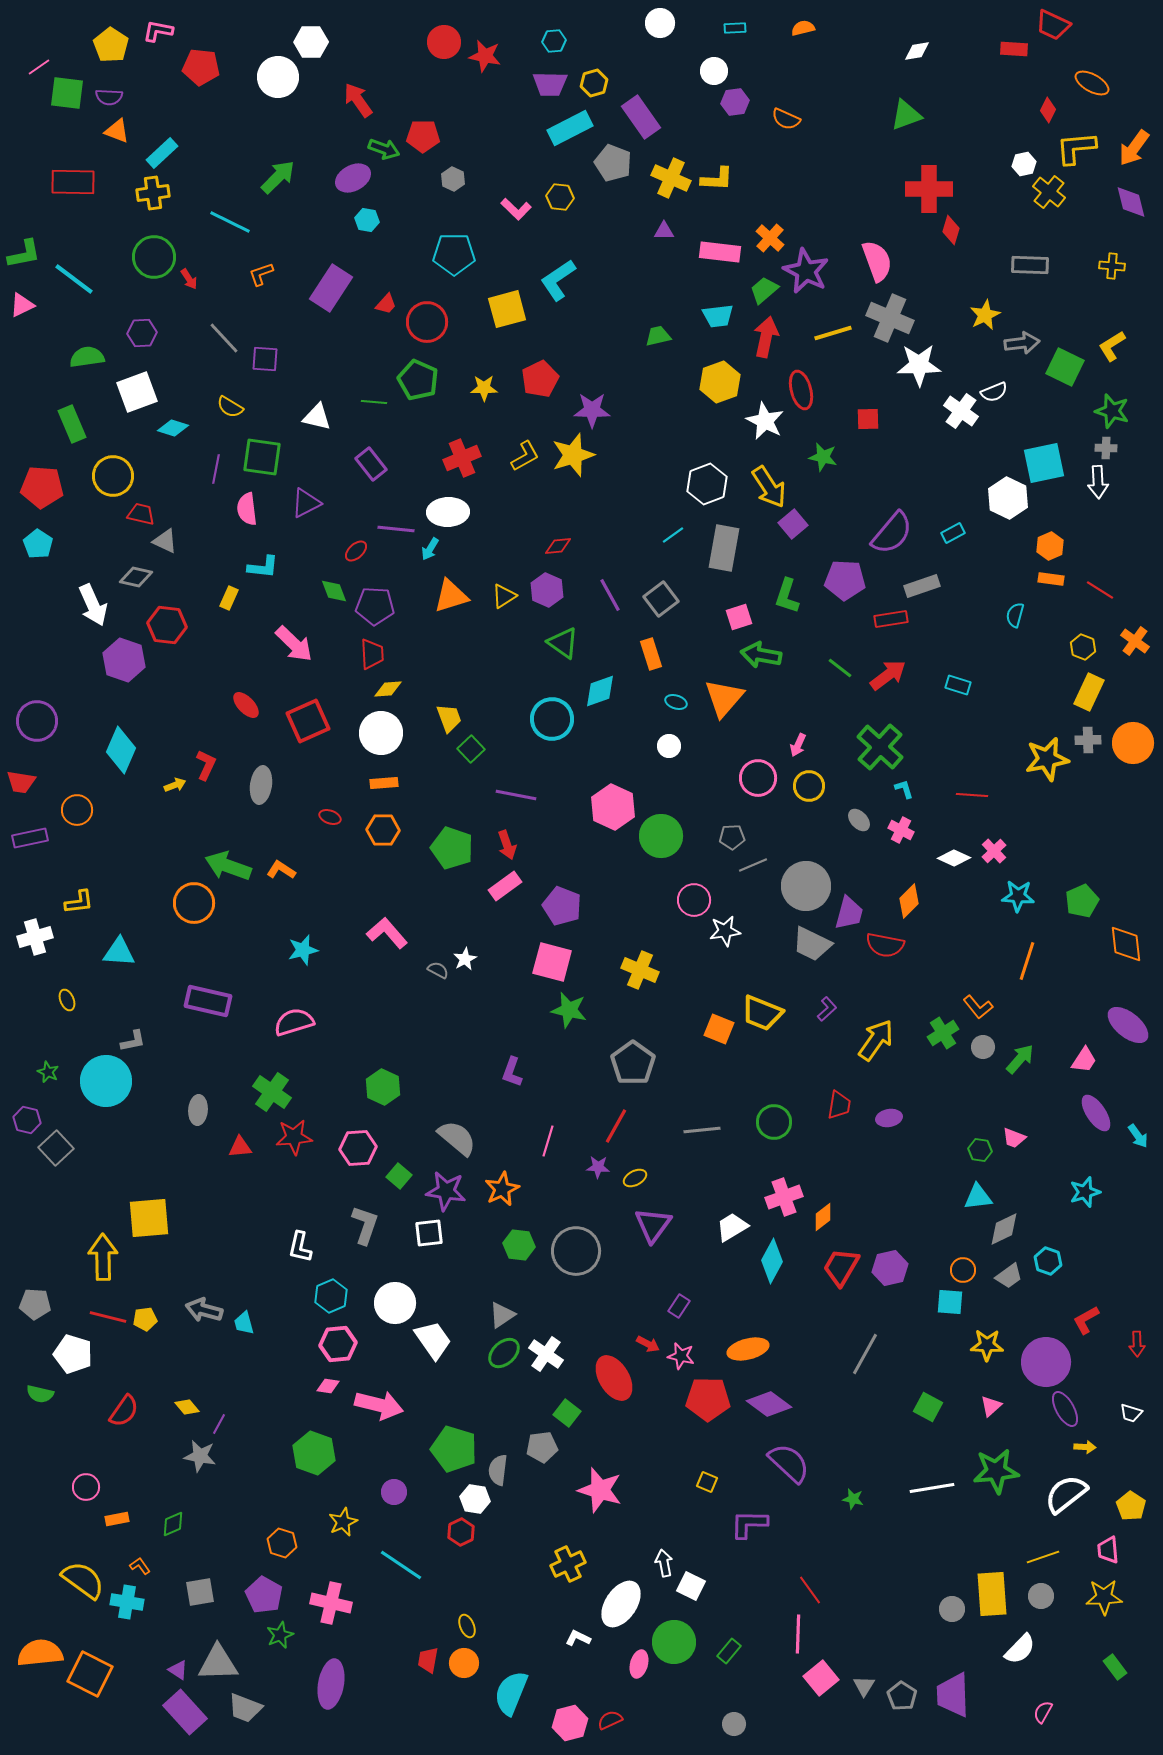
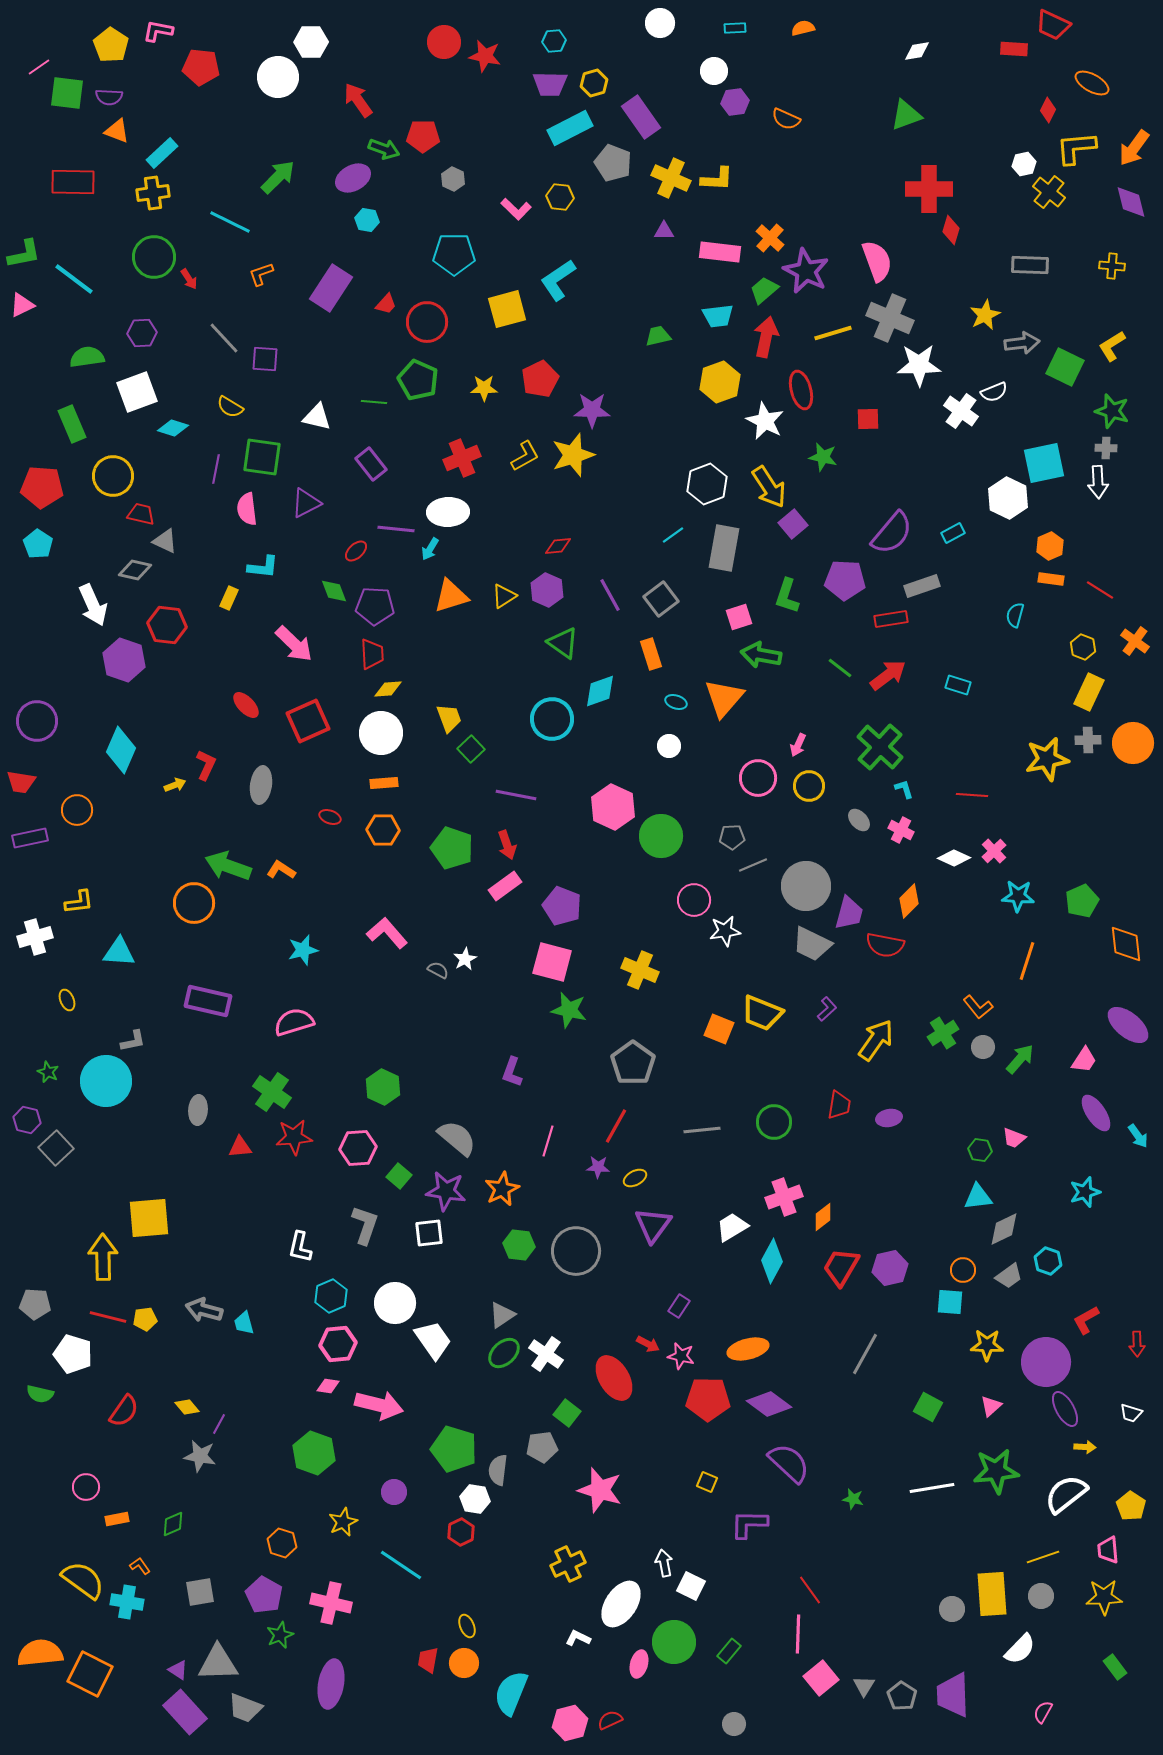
gray diamond at (136, 577): moved 1 px left, 7 px up
